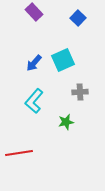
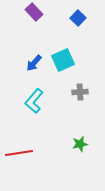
green star: moved 14 px right, 22 px down
